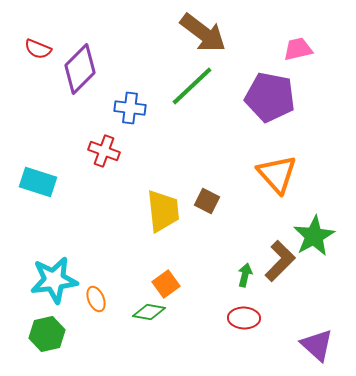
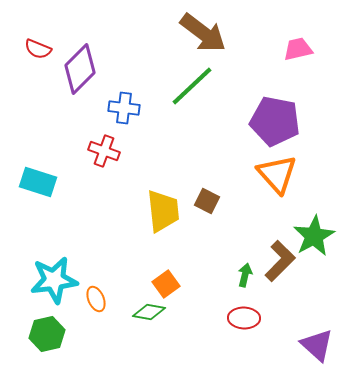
purple pentagon: moved 5 px right, 24 px down
blue cross: moved 6 px left
